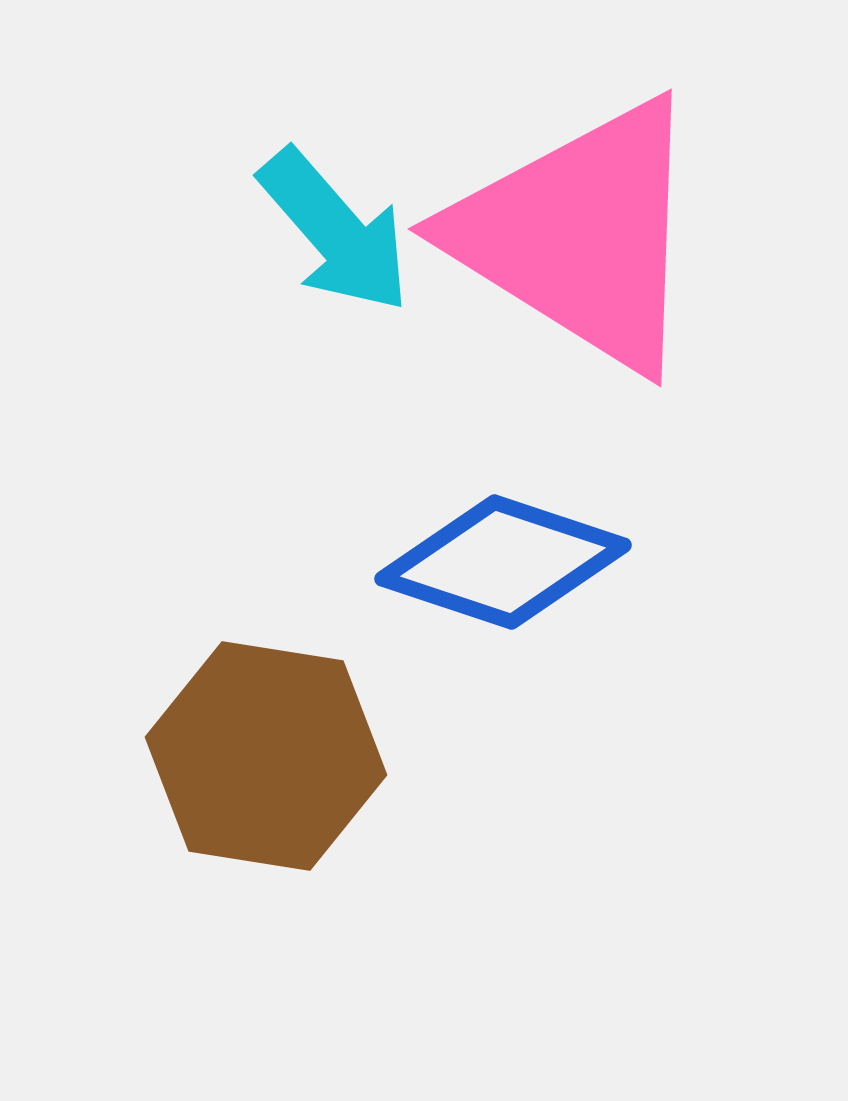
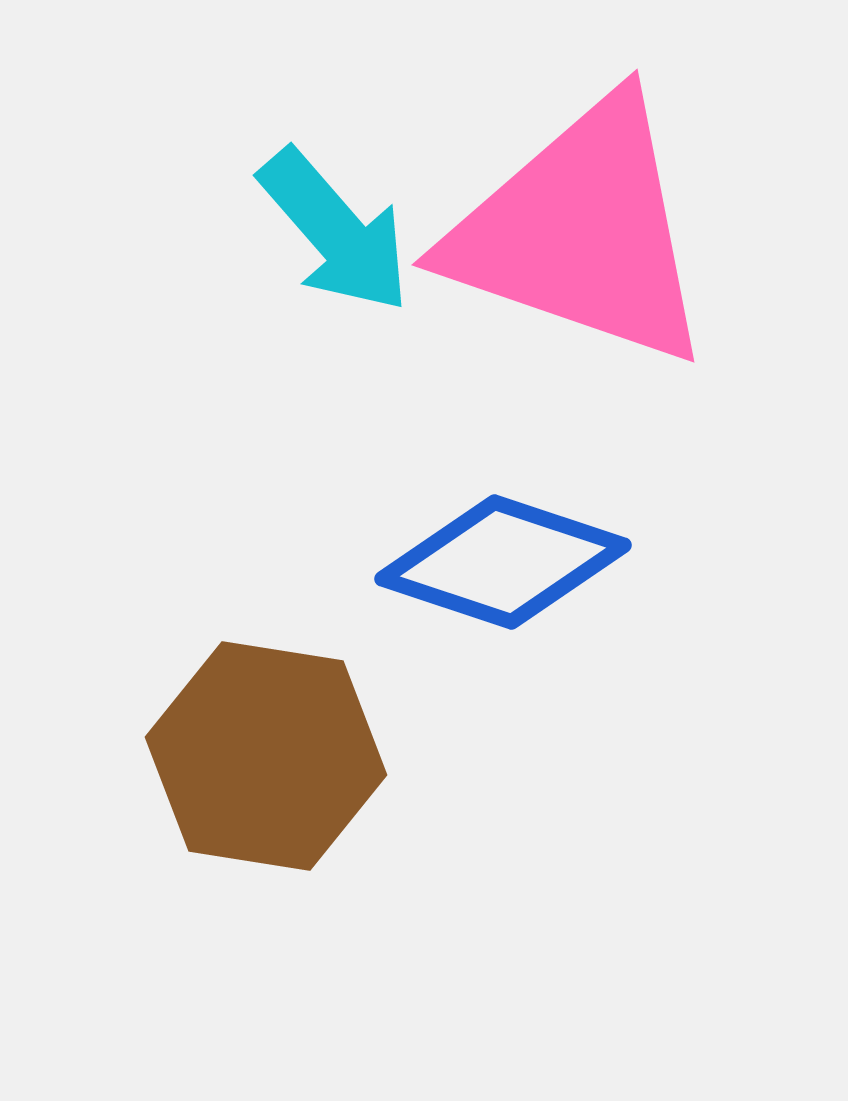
pink triangle: moved 1 px right, 3 px up; rotated 13 degrees counterclockwise
